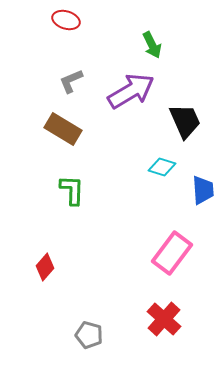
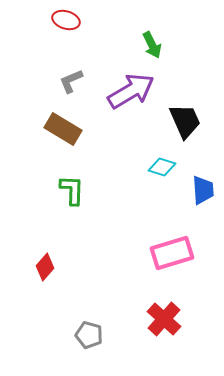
pink rectangle: rotated 36 degrees clockwise
